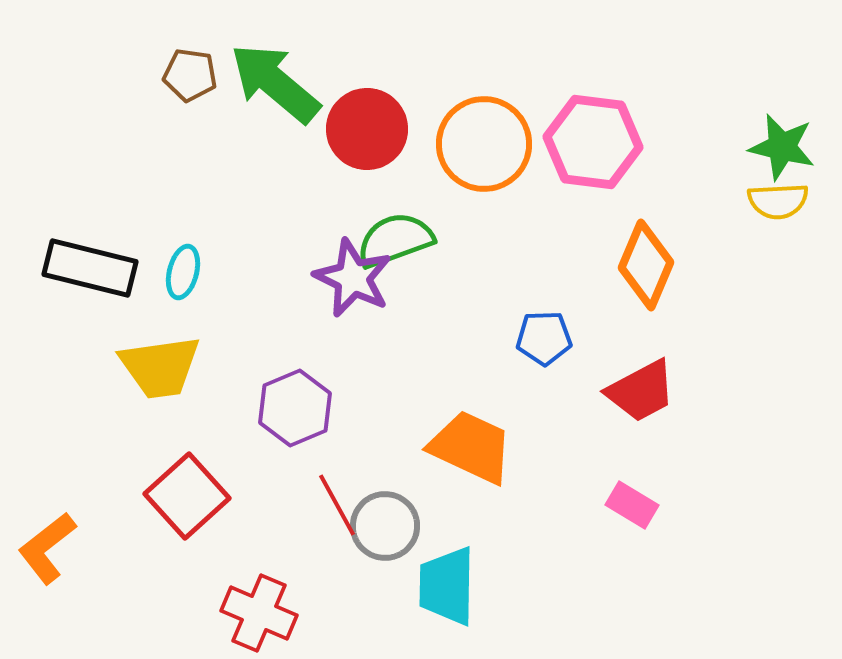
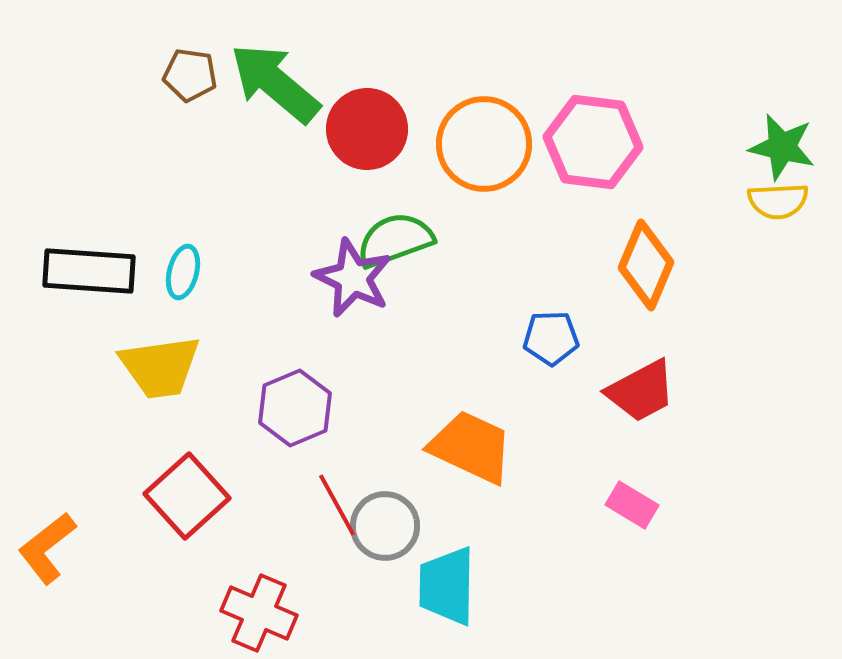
black rectangle: moved 1 px left, 3 px down; rotated 10 degrees counterclockwise
blue pentagon: moved 7 px right
